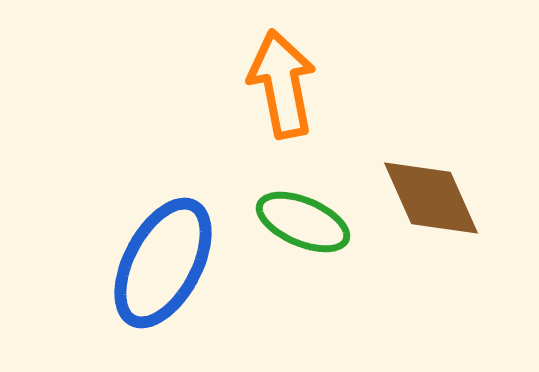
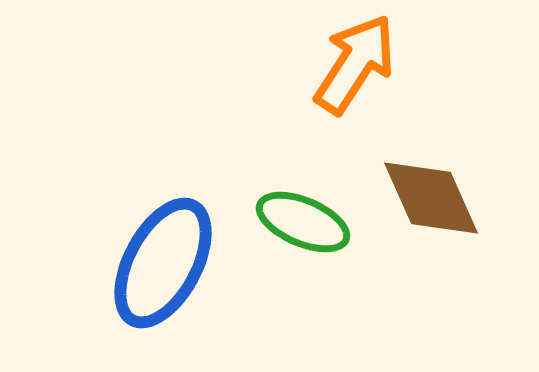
orange arrow: moved 73 px right, 20 px up; rotated 44 degrees clockwise
